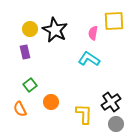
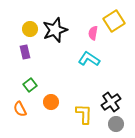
yellow square: rotated 30 degrees counterclockwise
black star: rotated 25 degrees clockwise
